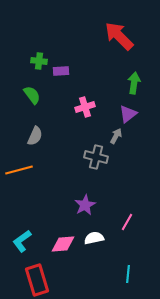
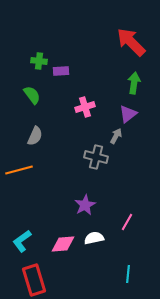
red arrow: moved 12 px right, 6 px down
red rectangle: moved 3 px left
